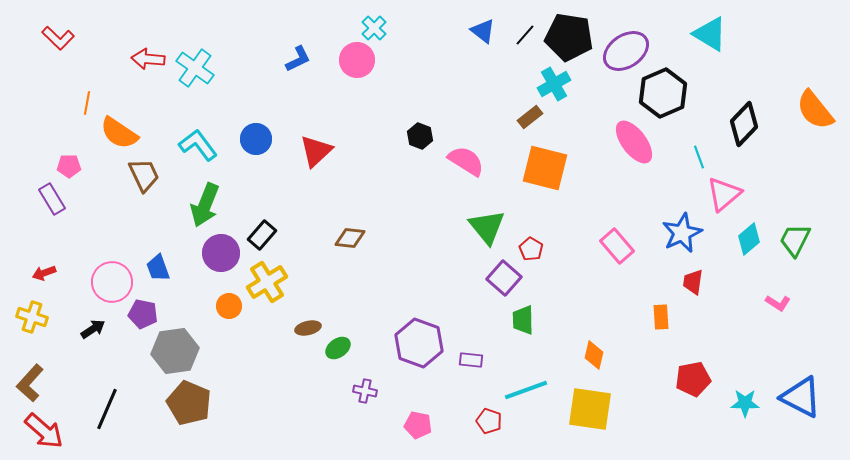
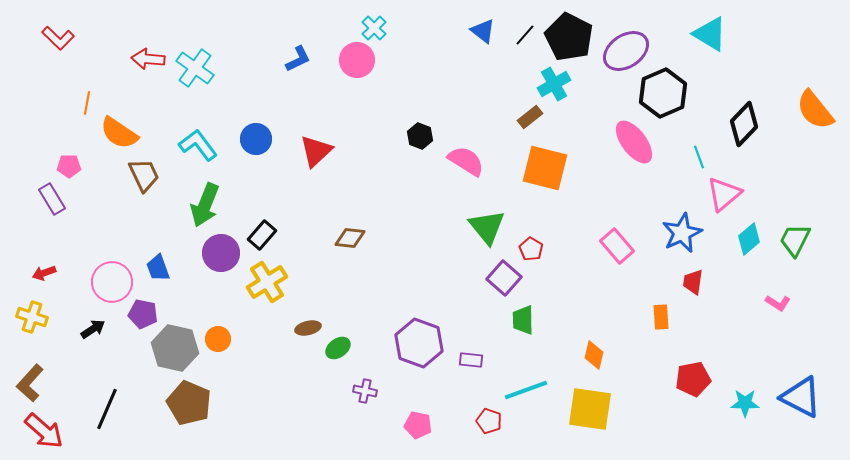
black pentagon at (569, 37): rotated 18 degrees clockwise
orange circle at (229, 306): moved 11 px left, 33 px down
gray hexagon at (175, 351): moved 3 px up; rotated 21 degrees clockwise
